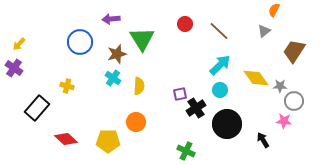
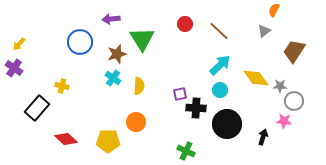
yellow cross: moved 5 px left
black cross: rotated 36 degrees clockwise
black arrow: moved 3 px up; rotated 49 degrees clockwise
